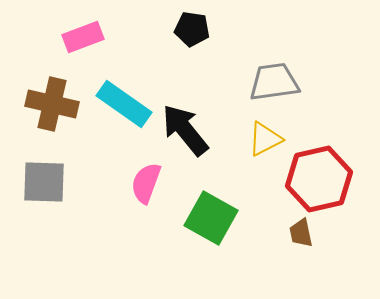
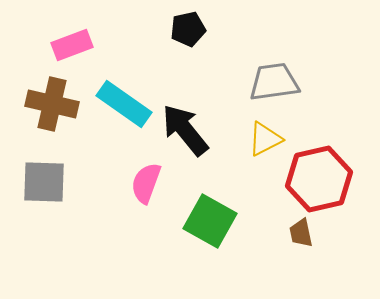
black pentagon: moved 4 px left; rotated 20 degrees counterclockwise
pink rectangle: moved 11 px left, 8 px down
green square: moved 1 px left, 3 px down
